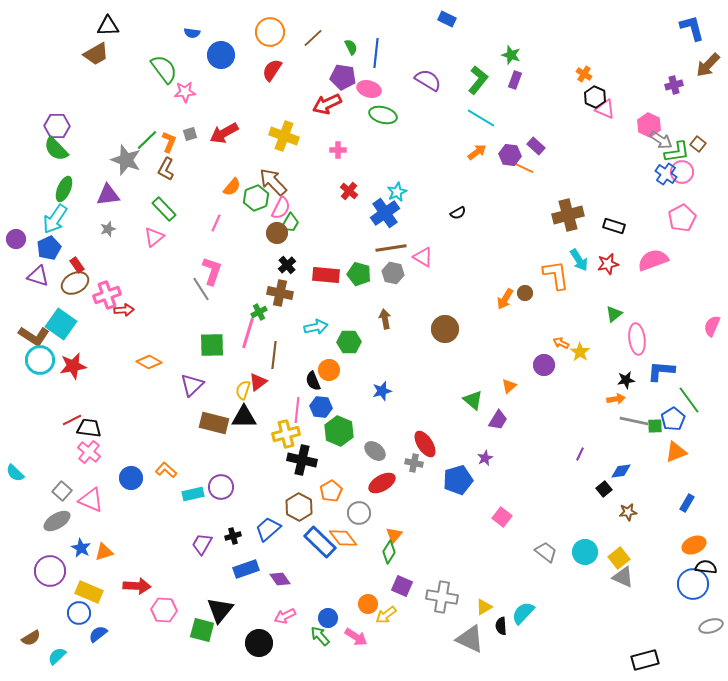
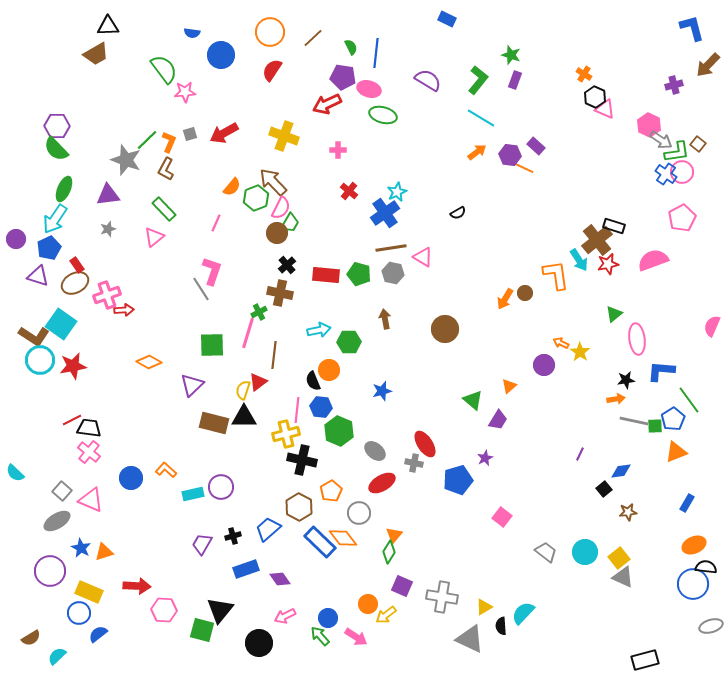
brown cross at (568, 215): moved 29 px right, 25 px down; rotated 24 degrees counterclockwise
cyan arrow at (316, 327): moved 3 px right, 3 px down
